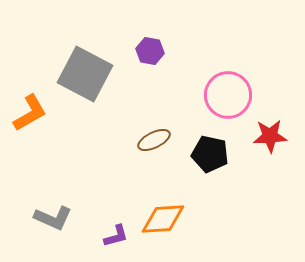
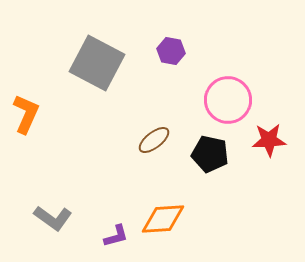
purple hexagon: moved 21 px right
gray square: moved 12 px right, 11 px up
pink circle: moved 5 px down
orange L-shape: moved 4 px left, 1 px down; rotated 36 degrees counterclockwise
red star: moved 1 px left, 4 px down
brown ellipse: rotated 12 degrees counterclockwise
gray L-shape: rotated 12 degrees clockwise
